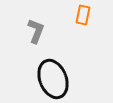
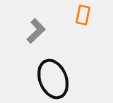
gray L-shape: rotated 25 degrees clockwise
